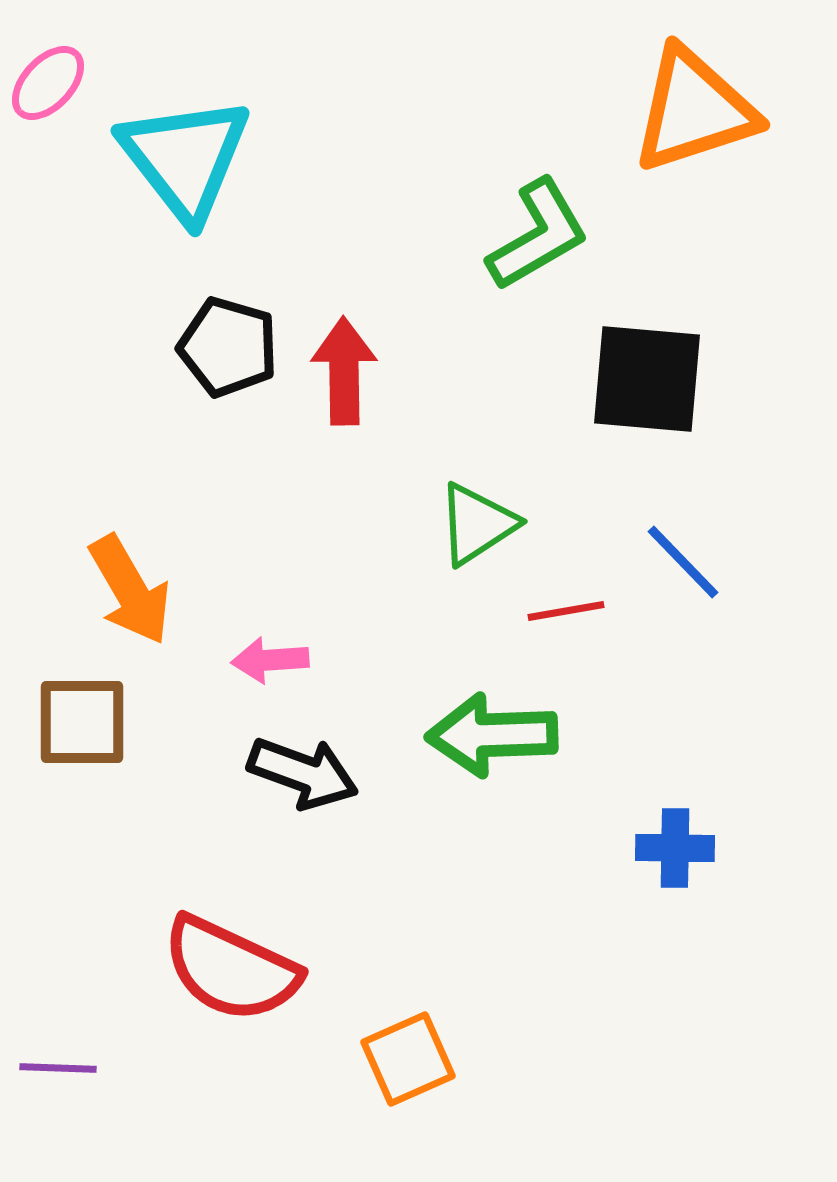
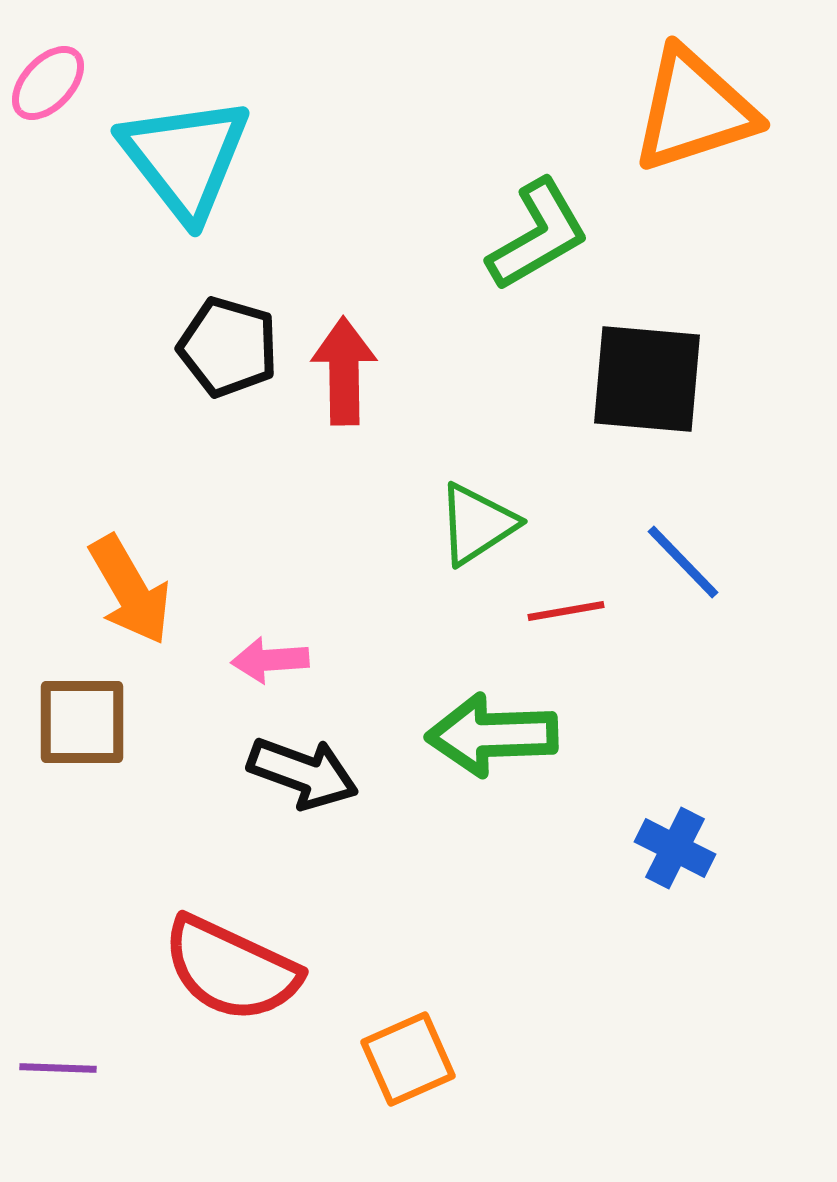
blue cross: rotated 26 degrees clockwise
